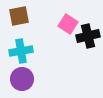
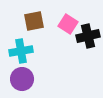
brown square: moved 15 px right, 5 px down
